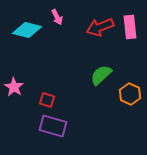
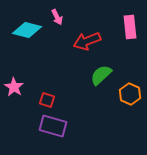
red arrow: moved 13 px left, 14 px down
